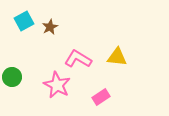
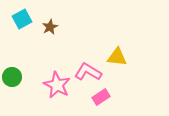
cyan square: moved 2 px left, 2 px up
pink L-shape: moved 10 px right, 13 px down
